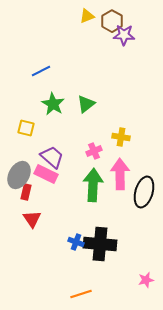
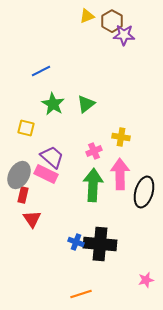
red rectangle: moved 3 px left, 3 px down
